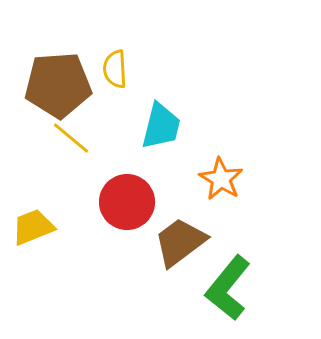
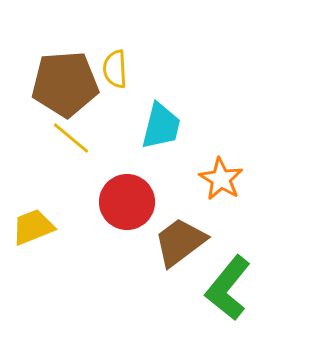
brown pentagon: moved 7 px right, 1 px up
